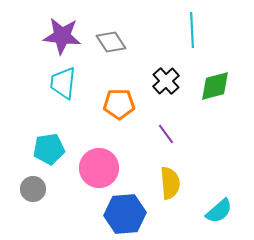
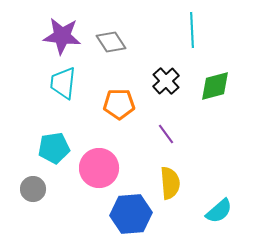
cyan pentagon: moved 5 px right, 1 px up
blue hexagon: moved 6 px right
